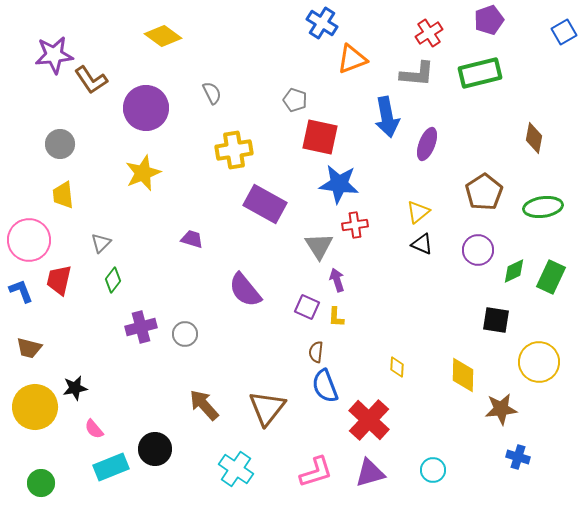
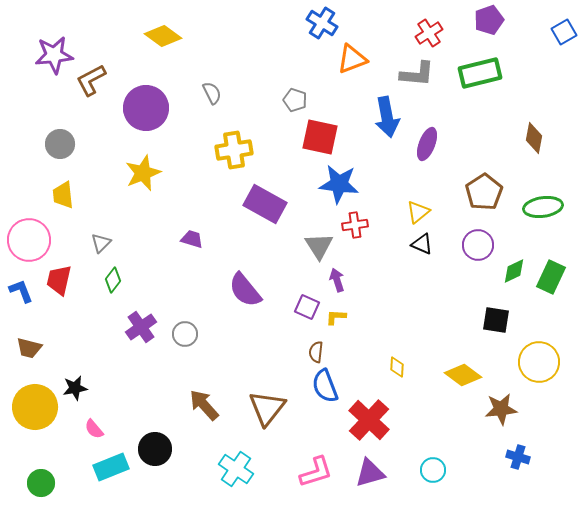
brown L-shape at (91, 80): rotated 96 degrees clockwise
purple circle at (478, 250): moved 5 px up
yellow L-shape at (336, 317): rotated 90 degrees clockwise
purple cross at (141, 327): rotated 20 degrees counterclockwise
yellow diamond at (463, 375): rotated 54 degrees counterclockwise
